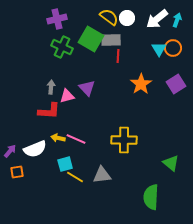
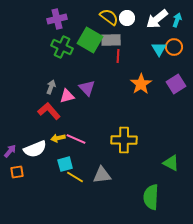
green square: moved 1 px left, 1 px down
orange circle: moved 1 px right, 1 px up
gray arrow: rotated 16 degrees clockwise
red L-shape: rotated 135 degrees counterclockwise
yellow arrow: rotated 24 degrees counterclockwise
green triangle: rotated 12 degrees counterclockwise
